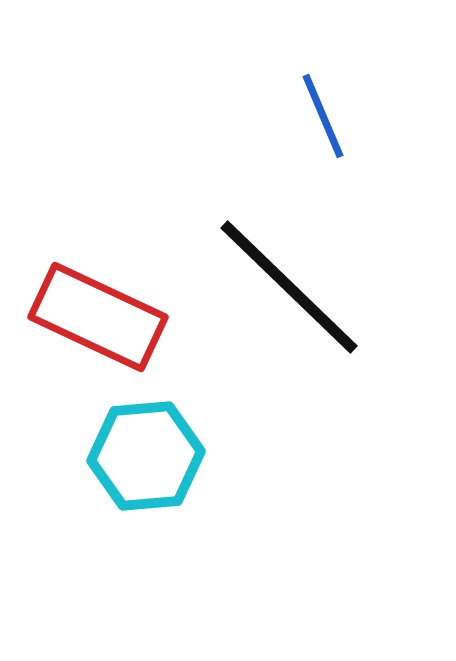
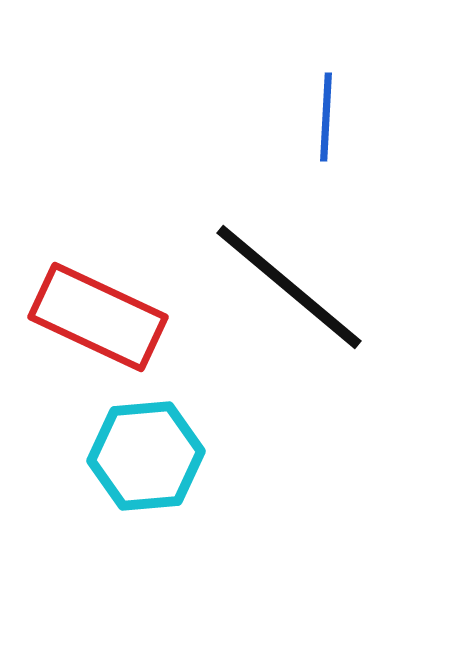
blue line: moved 3 px right, 1 px down; rotated 26 degrees clockwise
black line: rotated 4 degrees counterclockwise
